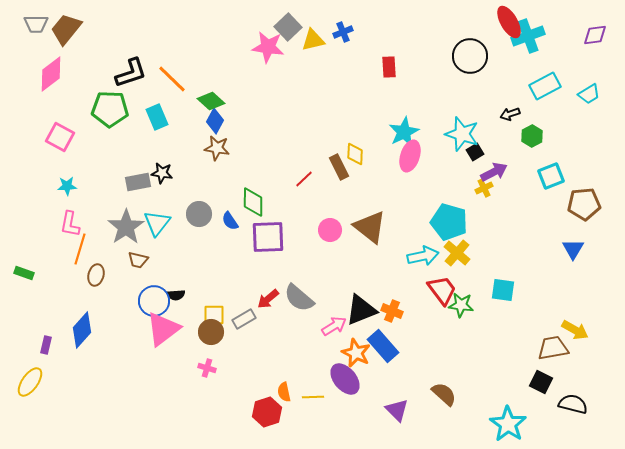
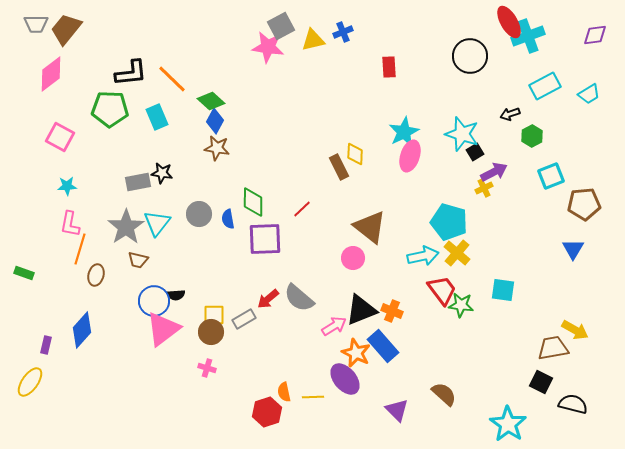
gray square at (288, 27): moved 7 px left, 1 px up; rotated 16 degrees clockwise
black L-shape at (131, 73): rotated 12 degrees clockwise
red line at (304, 179): moved 2 px left, 30 px down
blue semicircle at (230, 221): moved 2 px left, 2 px up; rotated 24 degrees clockwise
pink circle at (330, 230): moved 23 px right, 28 px down
purple square at (268, 237): moved 3 px left, 2 px down
